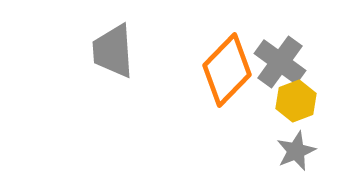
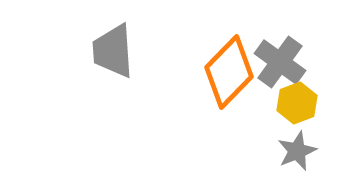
orange diamond: moved 2 px right, 2 px down
yellow hexagon: moved 1 px right, 2 px down
gray star: moved 1 px right
